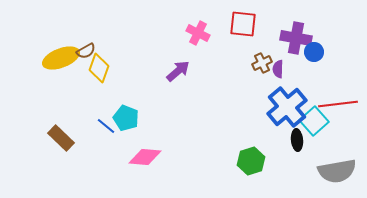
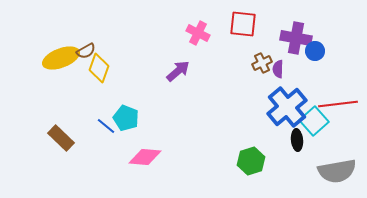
blue circle: moved 1 px right, 1 px up
